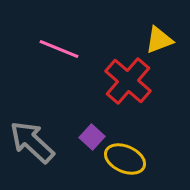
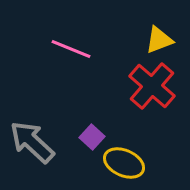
pink line: moved 12 px right
red cross: moved 24 px right, 5 px down
yellow ellipse: moved 1 px left, 4 px down
